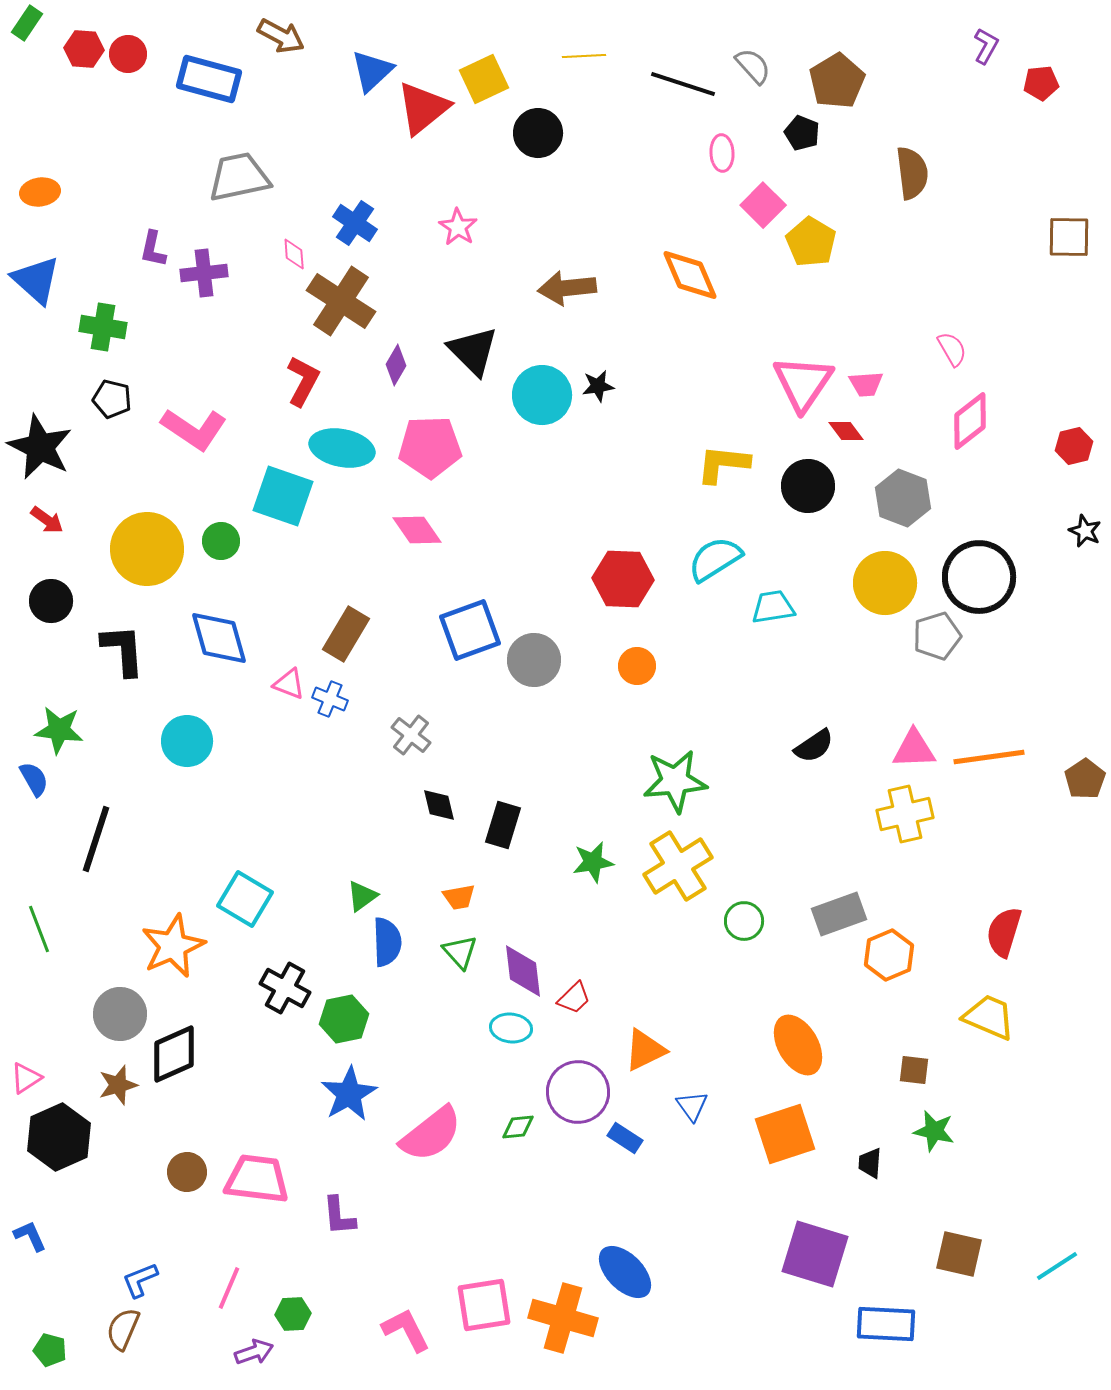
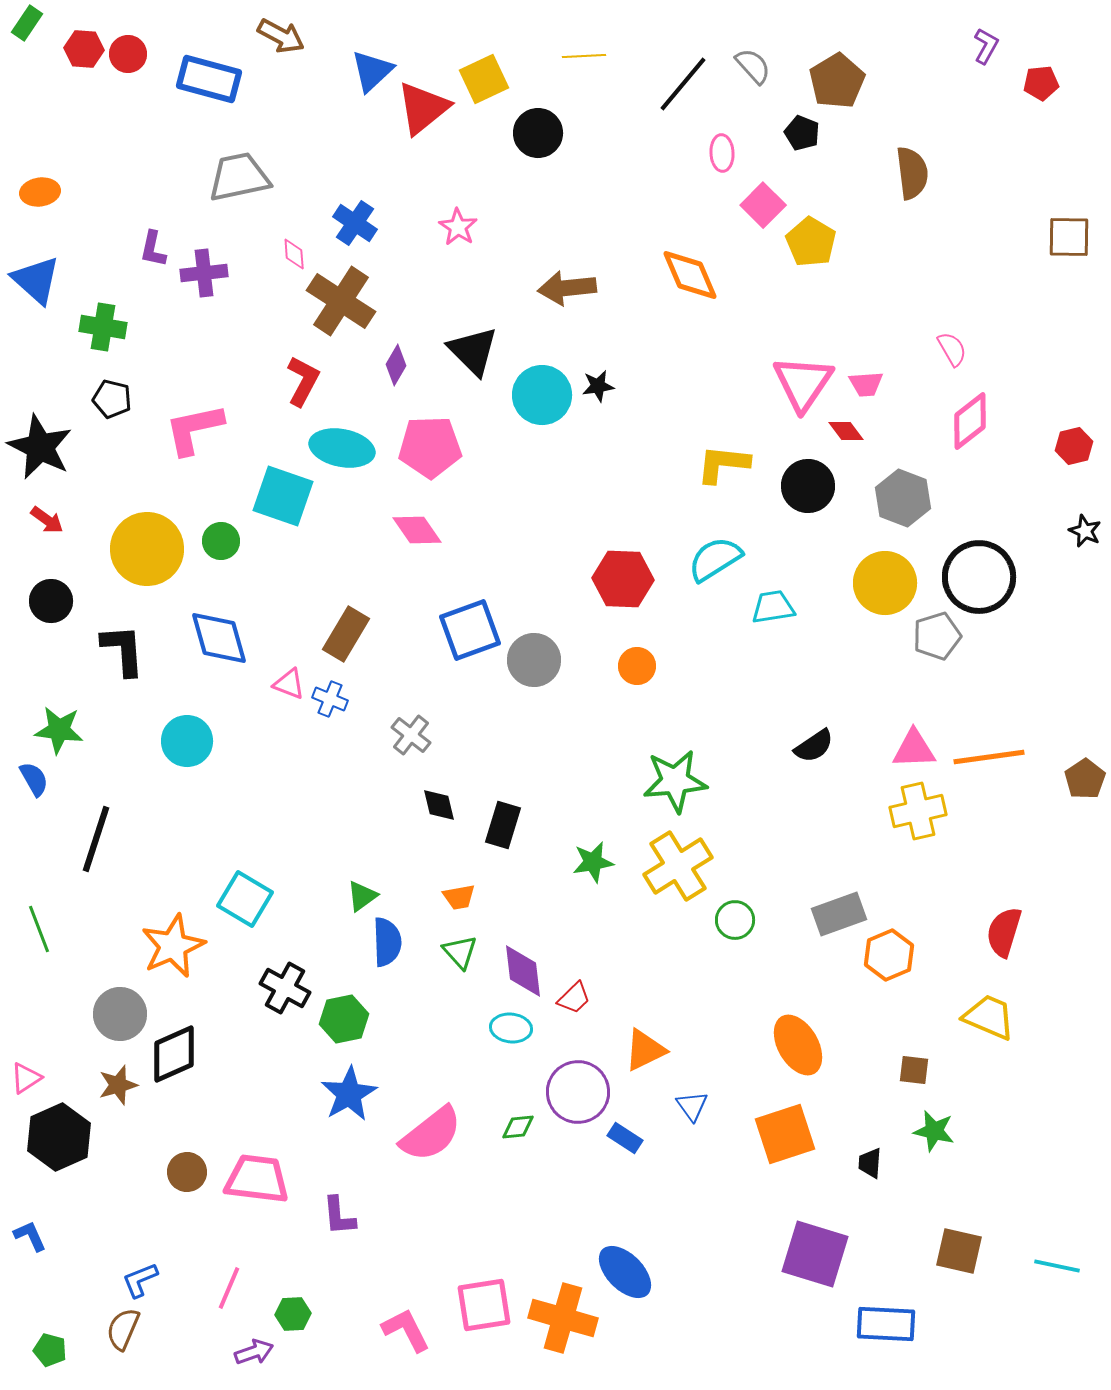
black line at (683, 84): rotated 68 degrees counterclockwise
pink L-shape at (194, 429): rotated 134 degrees clockwise
yellow cross at (905, 814): moved 13 px right, 3 px up
green circle at (744, 921): moved 9 px left, 1 px up
brown square at (959, 1254): moved 3 px up
cyan line at (1057, 1266): rotated 45 degrees clockwise
